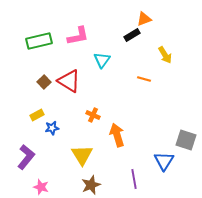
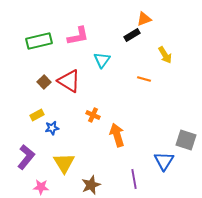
yellow triangle: moved 18 px left, 8 px down
pink star: rotated 14 degrees counterclockwise
